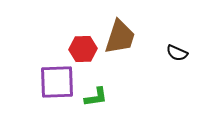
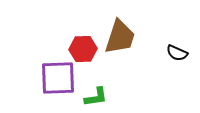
purple square: moved 1 px right, 4 px up
